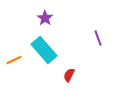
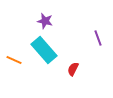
purple star: moved 3 px down; rotated 21 degrees counterclockwise
orange line: rotated 49 degrees clockwise
red semicircle: moved 4 px right, 6 px up
